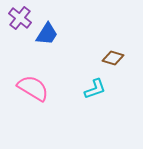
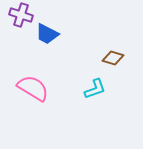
purple cross: moved 1 px right, 3 px up; rotated 20 degrees counterclockwise
blue trapezoid: rotated 85 degrees clockwise
